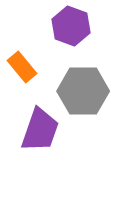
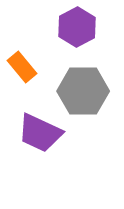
purple hexagon: moved 6 px right, 1 px down; rotated 12 degrees clockwise
purple trapezoid: moved 3 px down; rotated 96 degrees clockwise
